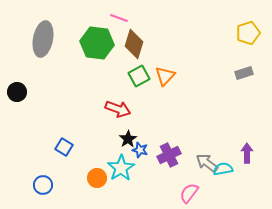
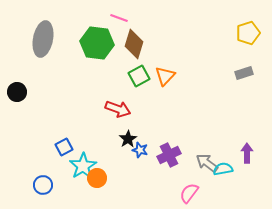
blue square: rotated 30 degrees clockwise
cyan star: moved 38 px left, 2 px up
